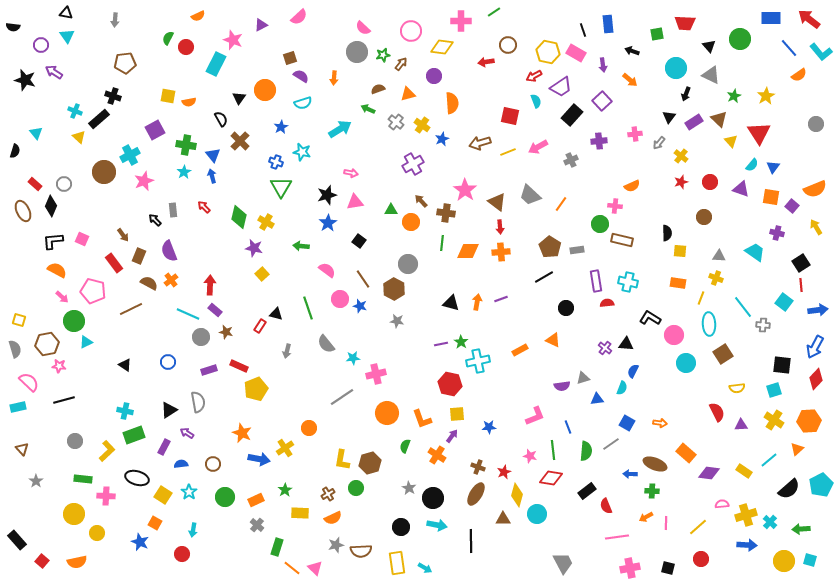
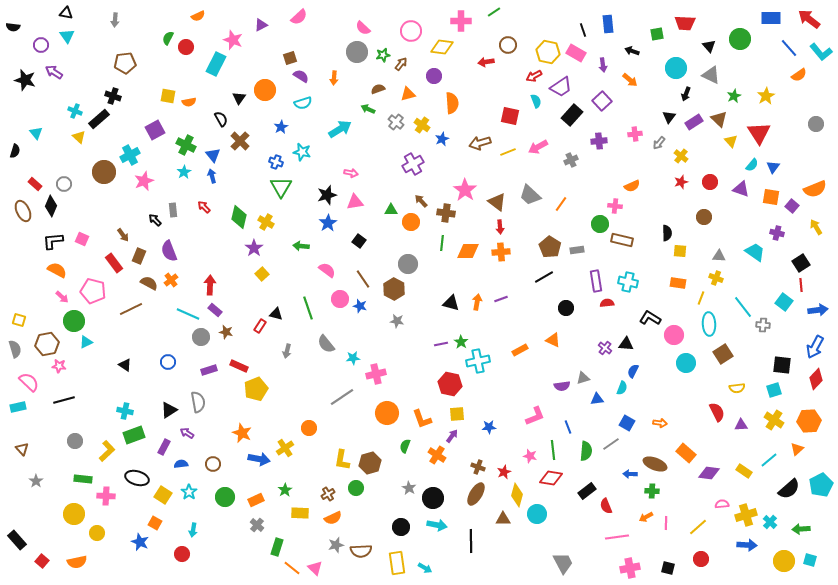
green cross at (186, 145): rotated 18 degrees clockwise
purple star at (254, 248): rotated 24 degrees clockwise
